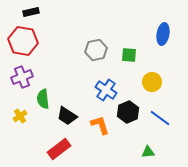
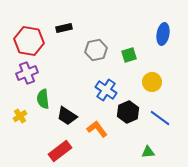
black rectangle: moved 33 px right, 16 px down
red hexagon: moved 6 px right
green square: rotated 21 degrees counterclockwise
purple cross: moved 5 px right, 4 px up
orange L-shape: moved 3 px left, 4 px down; rotated 20 degrees counterclockwise
red rectangle: moved 1 px right, 2 px down
